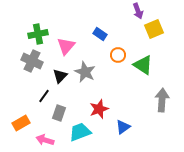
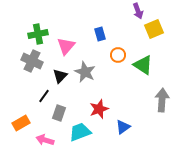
blue rectangle: rotated 40 degrees clockwise
